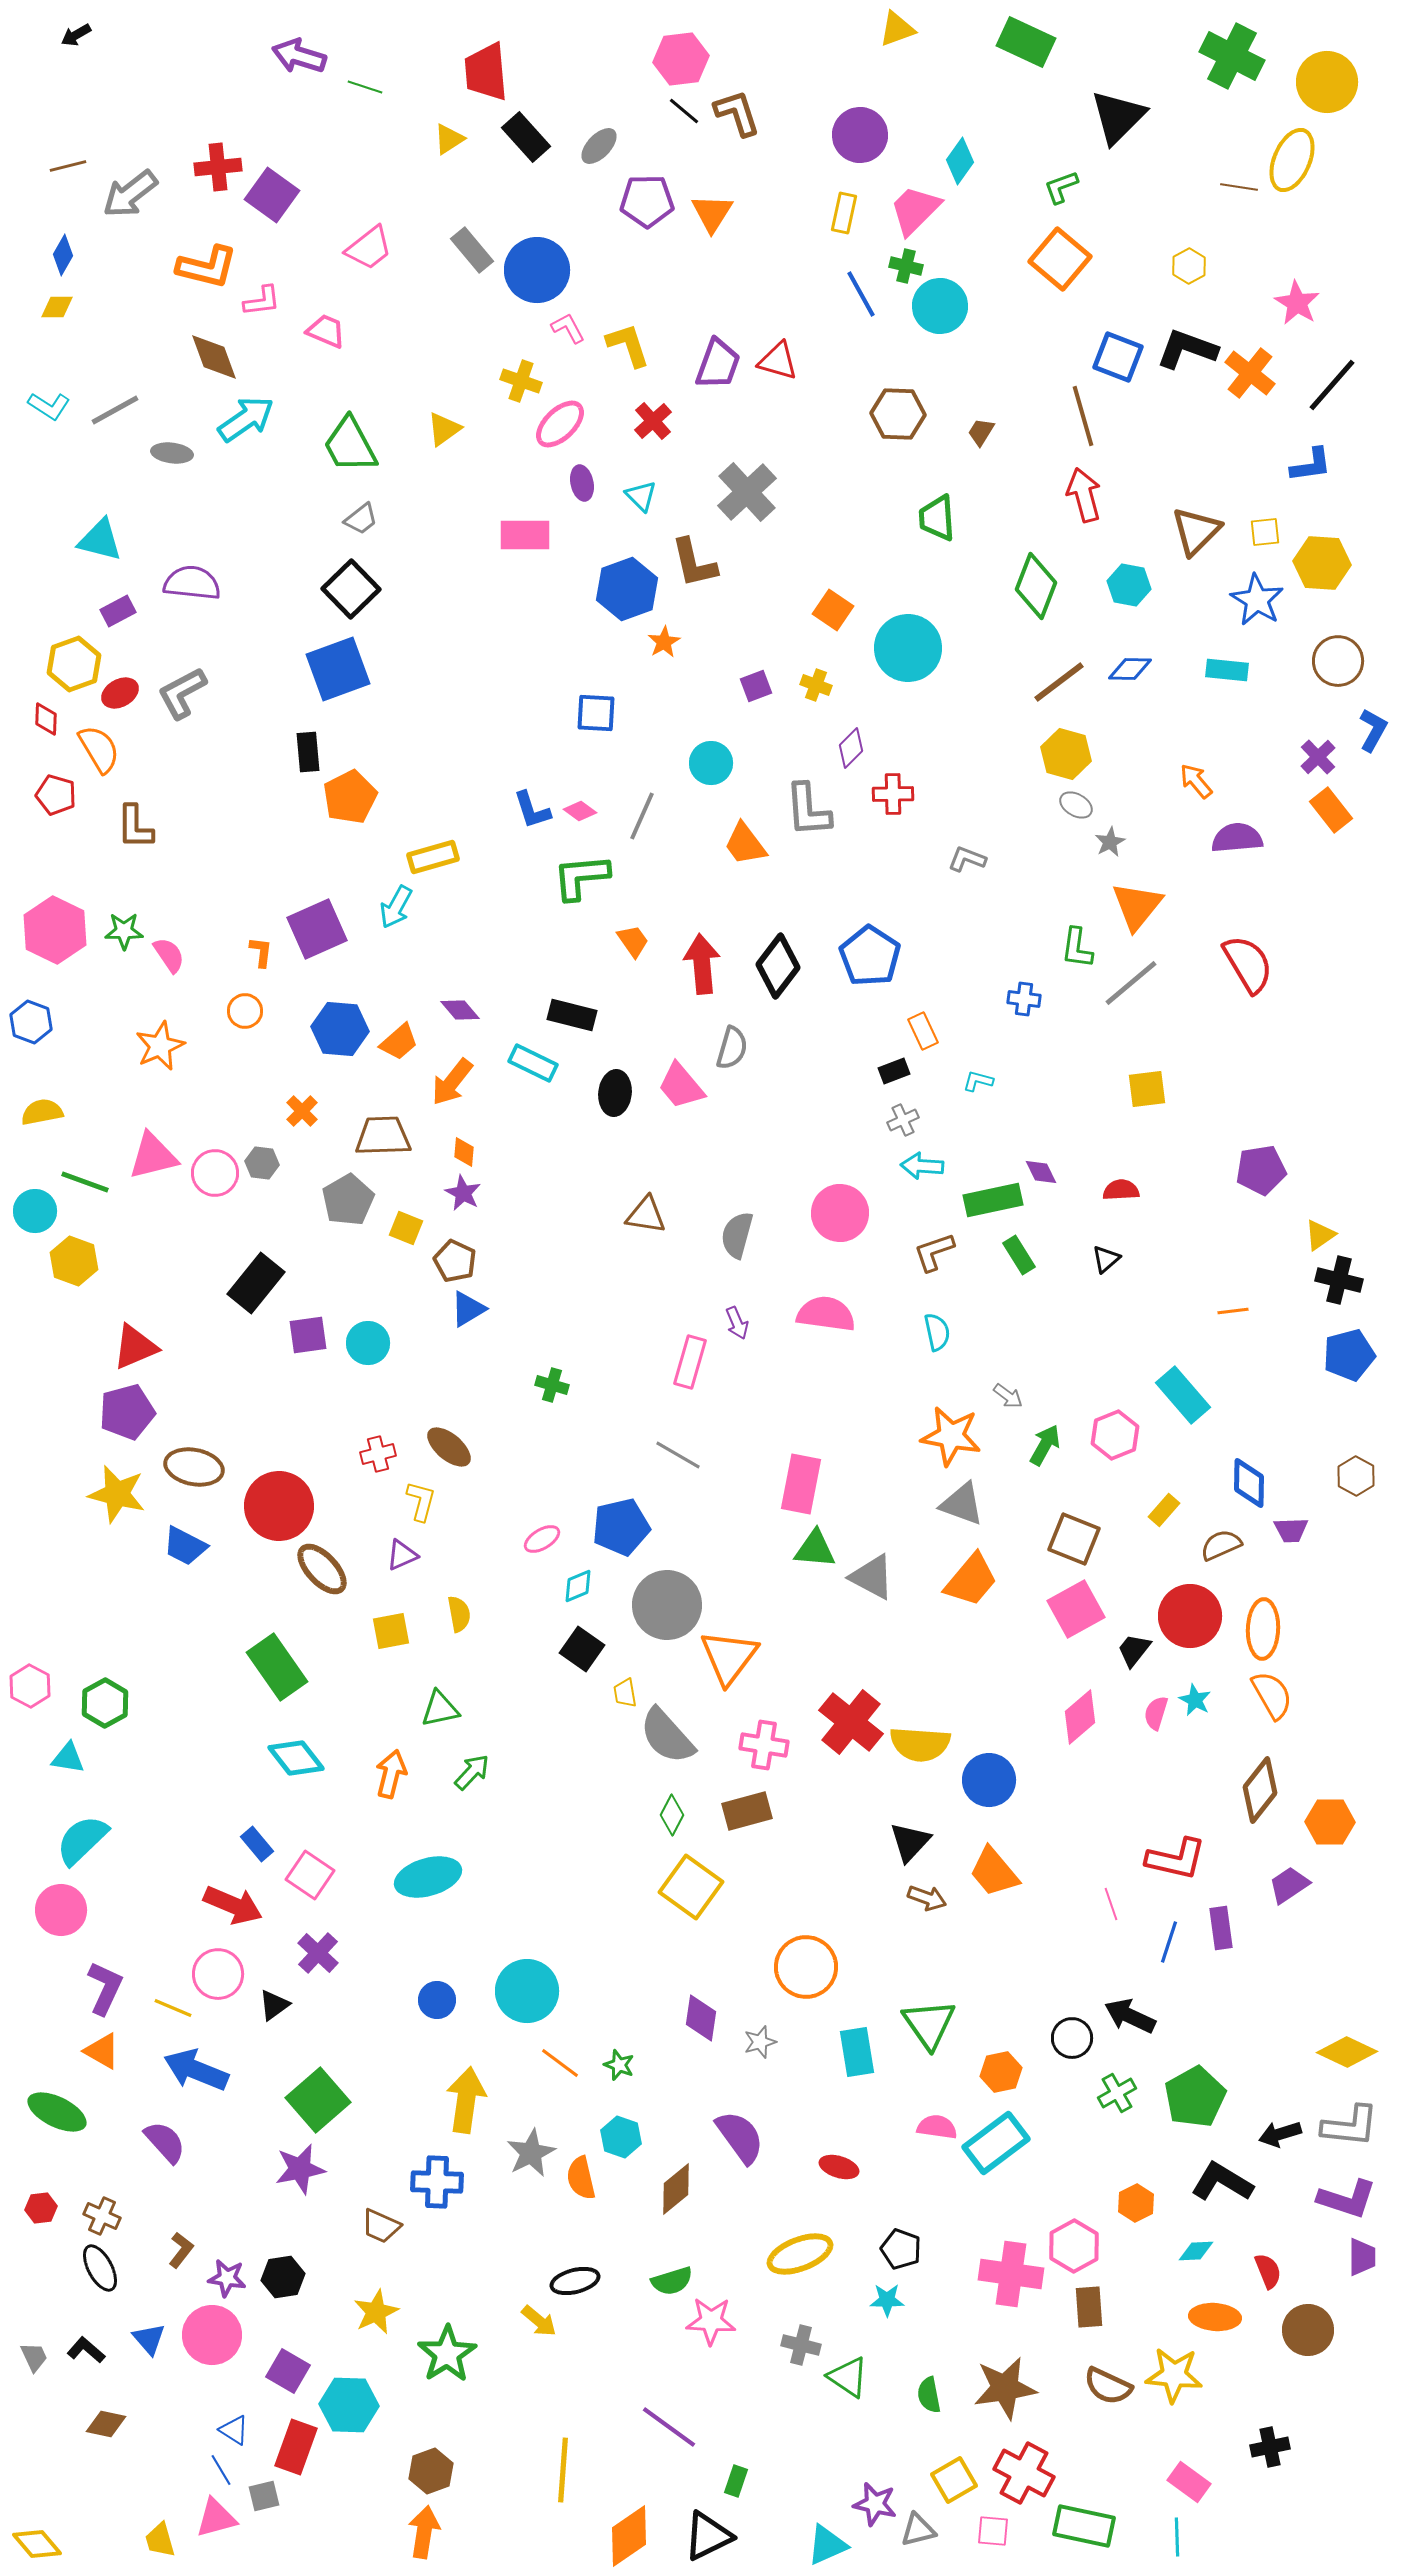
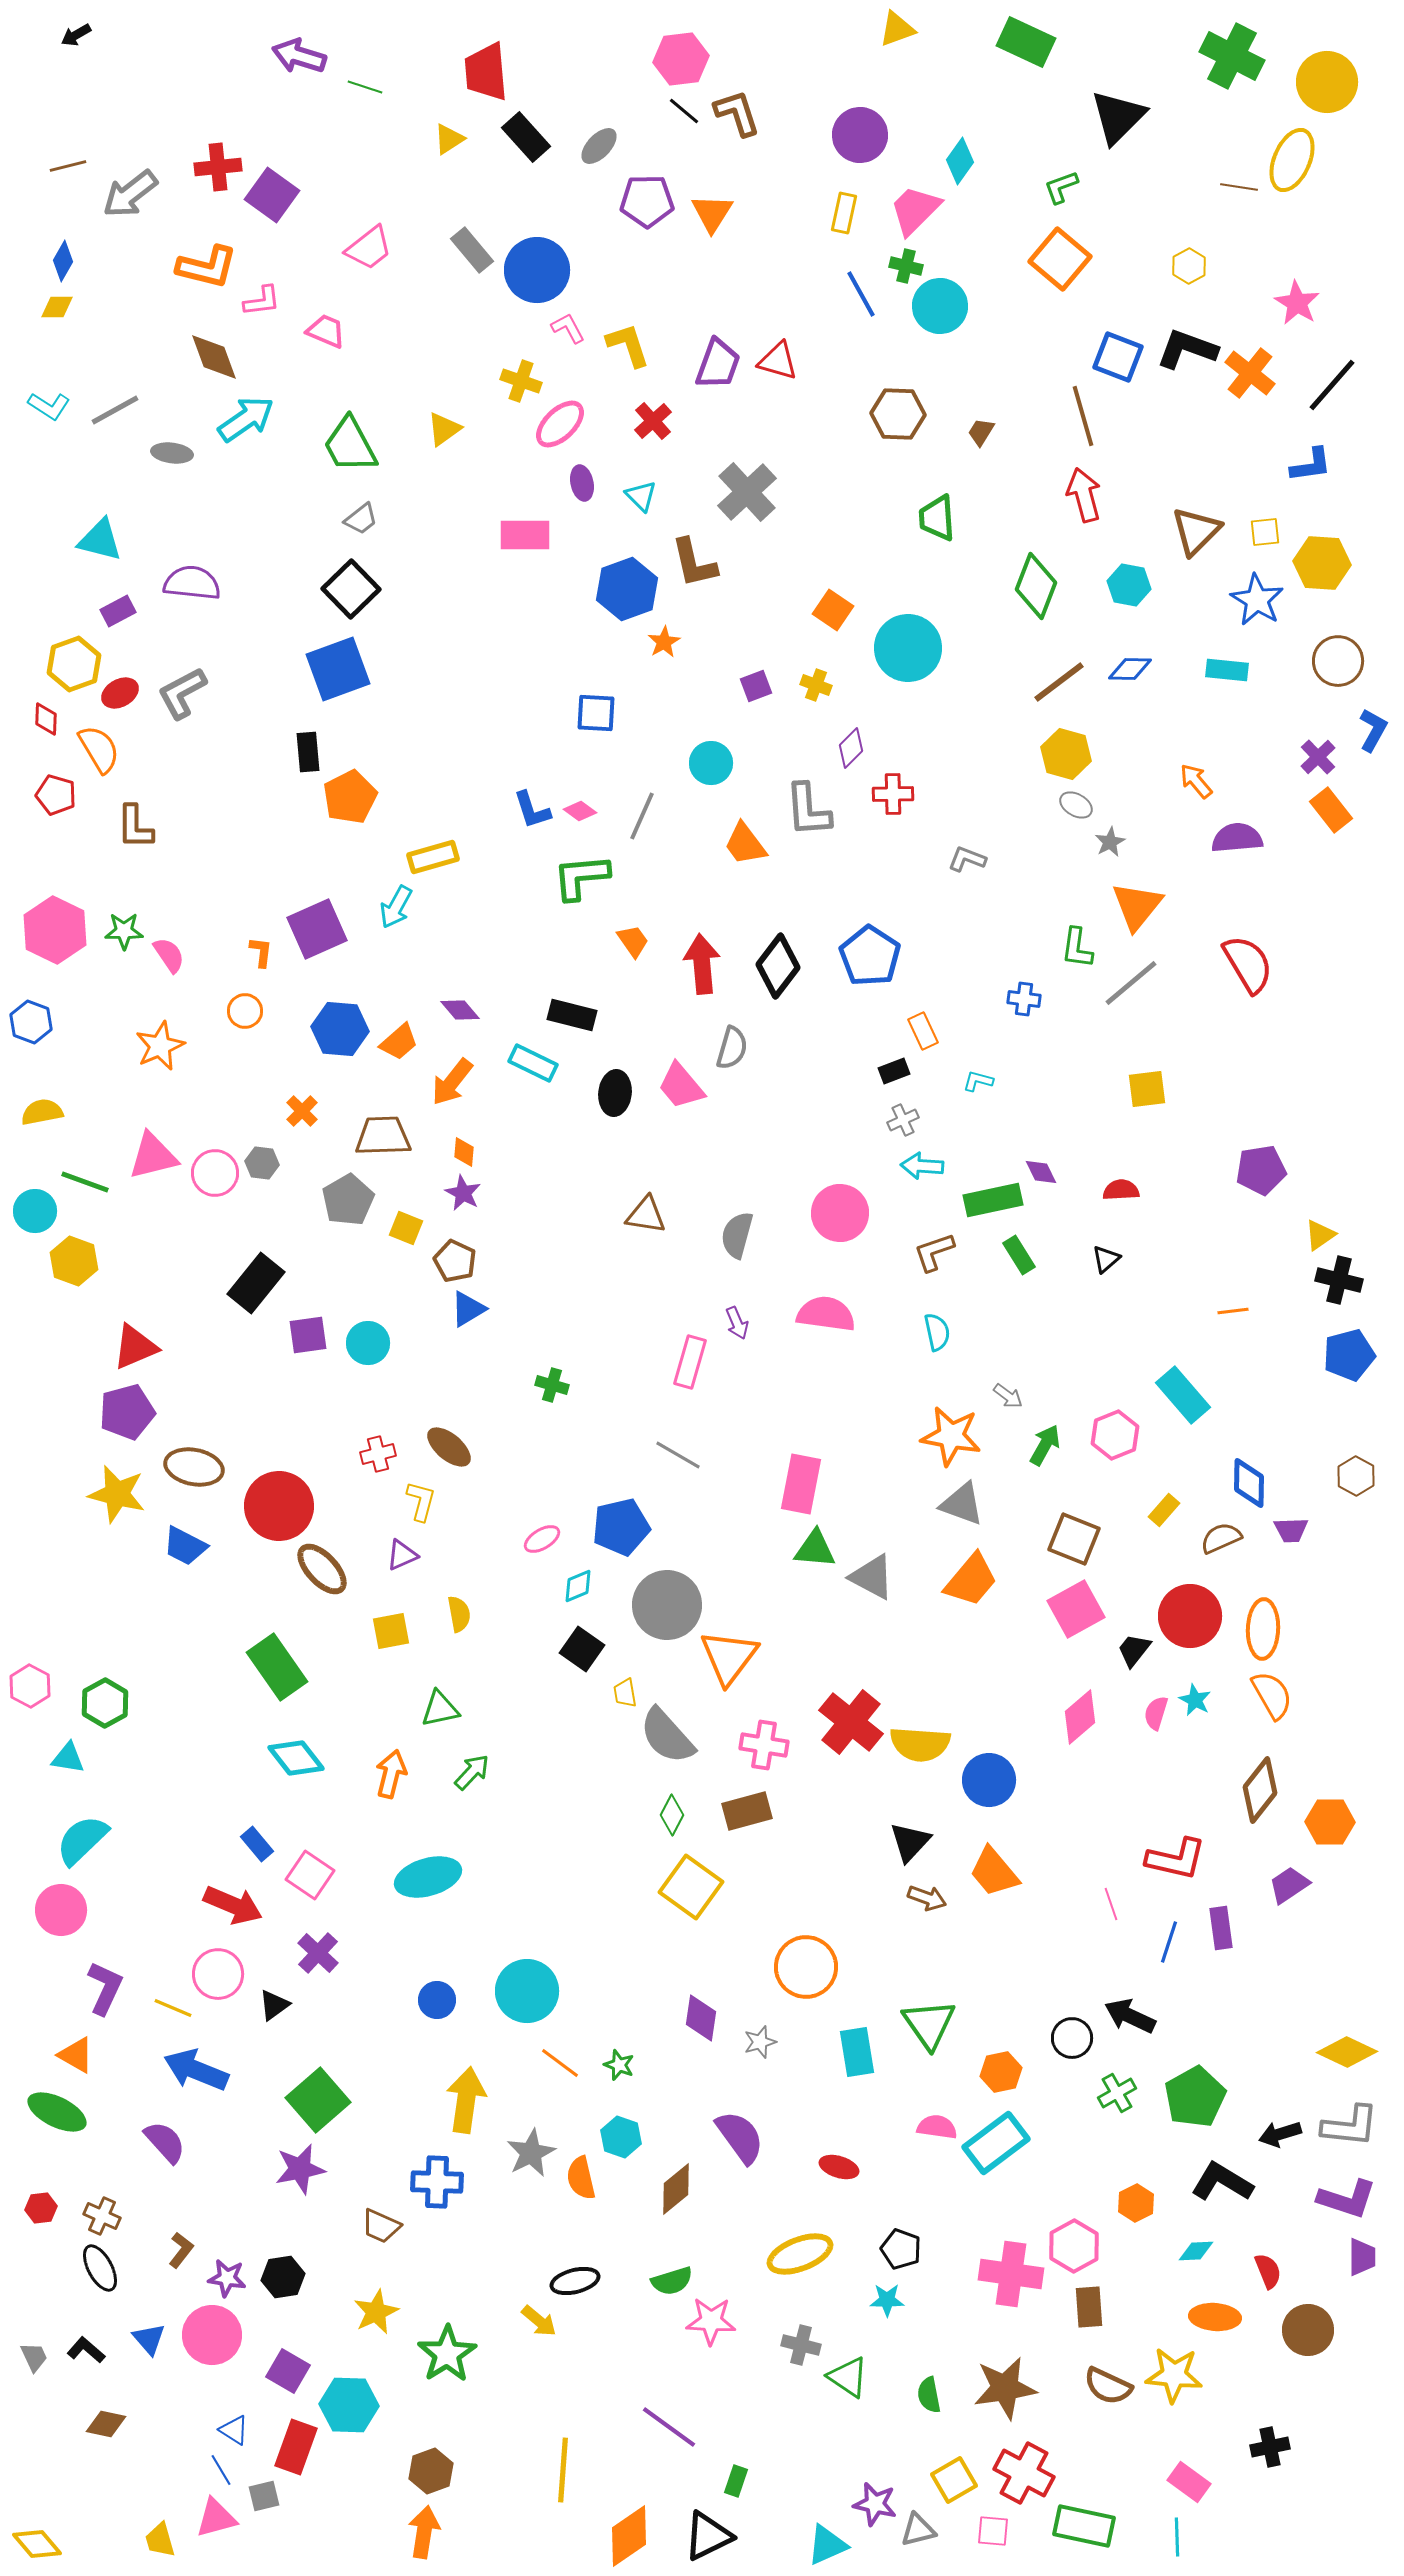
blue diamond at (63, 255): moved 6 px down
brown semicircle at (1221, 1545): moved 7 px up
orange triangle at (102, 2051): moved 26 px left, 4 px down
